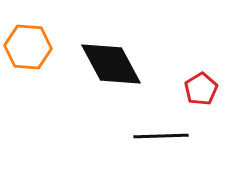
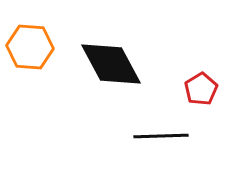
orange hexagon: moved 2 px right
